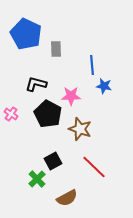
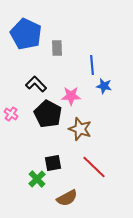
gray rectangle: moved 1 px right, 1 px up
black L-shape: rotated 30 degrees clockwise
black square: moved 2 px down; rotated 18 degrees clockwise
